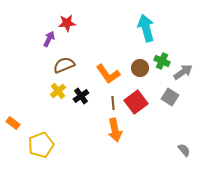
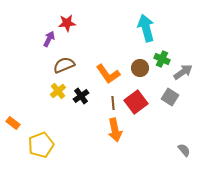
green cross: moved 2 px up
